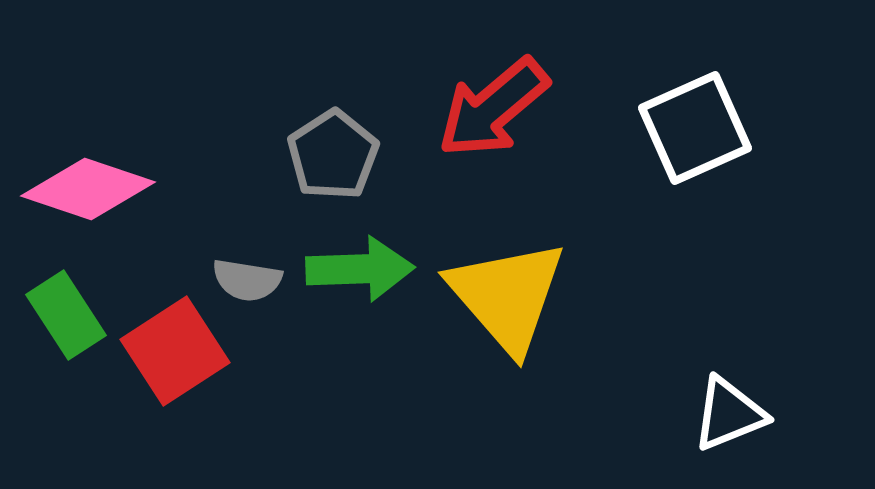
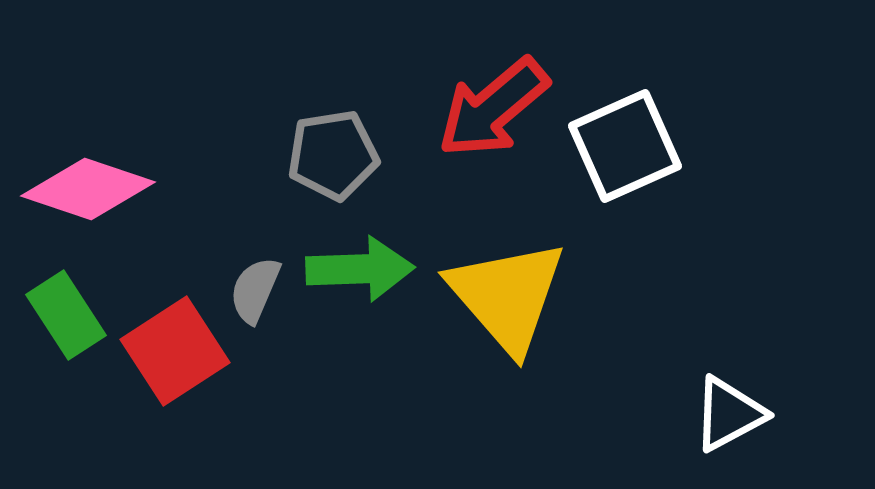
white square: moved 70 px left, 18 px down
gray pentagon: rotated 24 degrees clockwise
gray semicircle: moved 8 px right, 10 px down; rotated 104 degrees clockwise
white triangle: rotated 6 degrees counterclockwise
